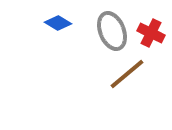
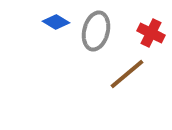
blue diamond: moved 2 px left, 1 px up
gray ellipse: moved 16 px left; rotated 36 degrees clockwise
